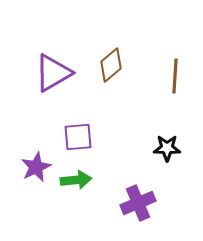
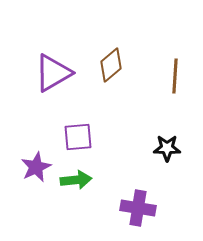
purple cross: moved 5 px down; rotated 32 degrees clockwise
